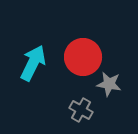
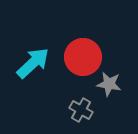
cyan arrow: rotated 21 degrees clockwise
